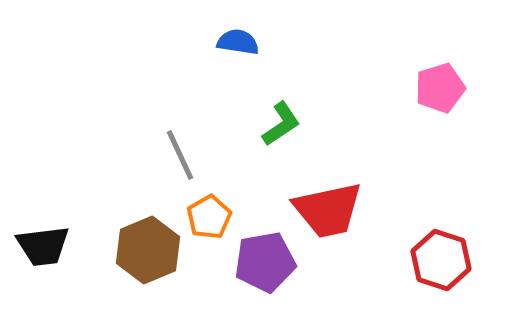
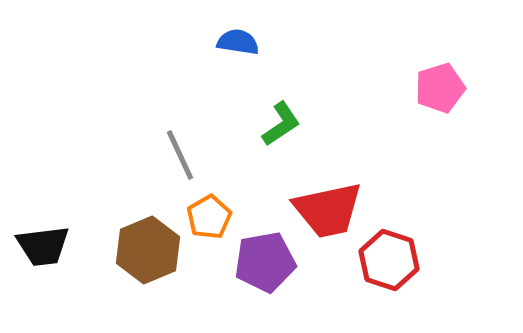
red hexagon: moved 52 px left
